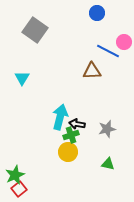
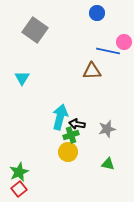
blue line: rotated 15 degrees counterclockwise
green star: moved 4 px right, 3 px up
